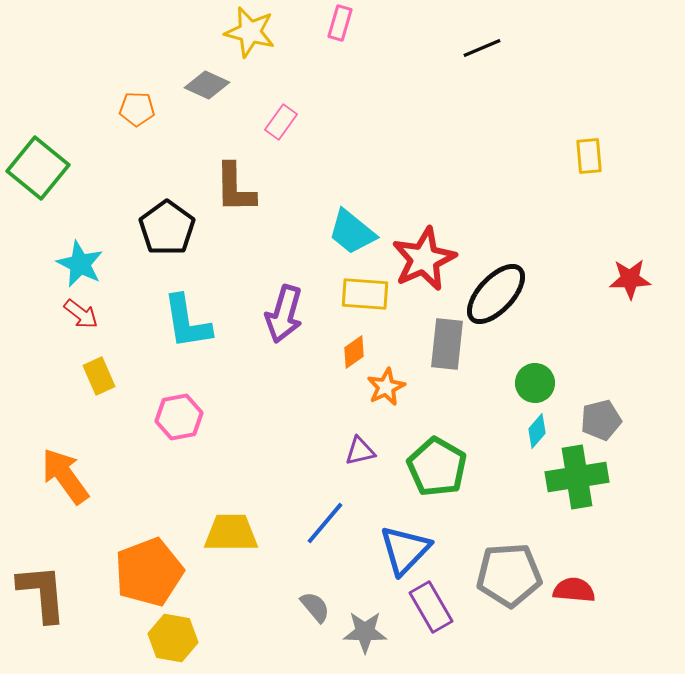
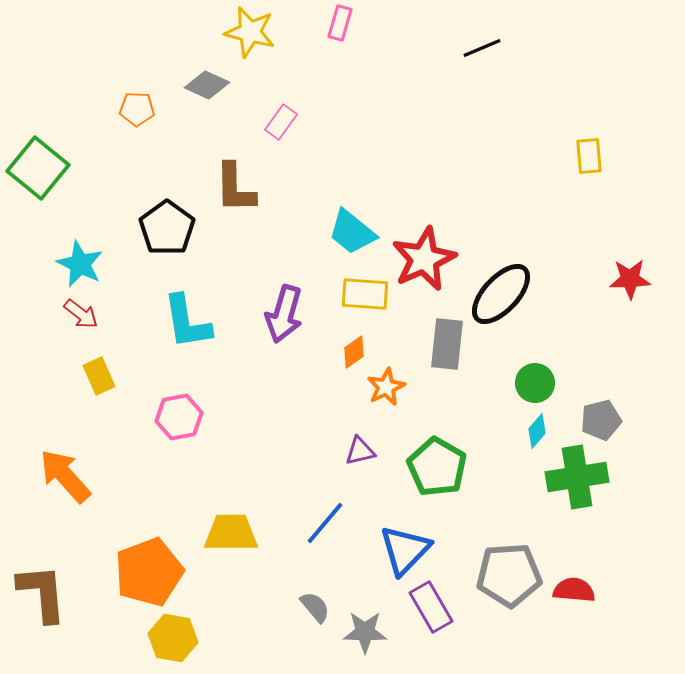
black ellipse at (496, 294): moved 5 px right
orange arrow at (65, 476): rotated 6 degrees counterclockwise
